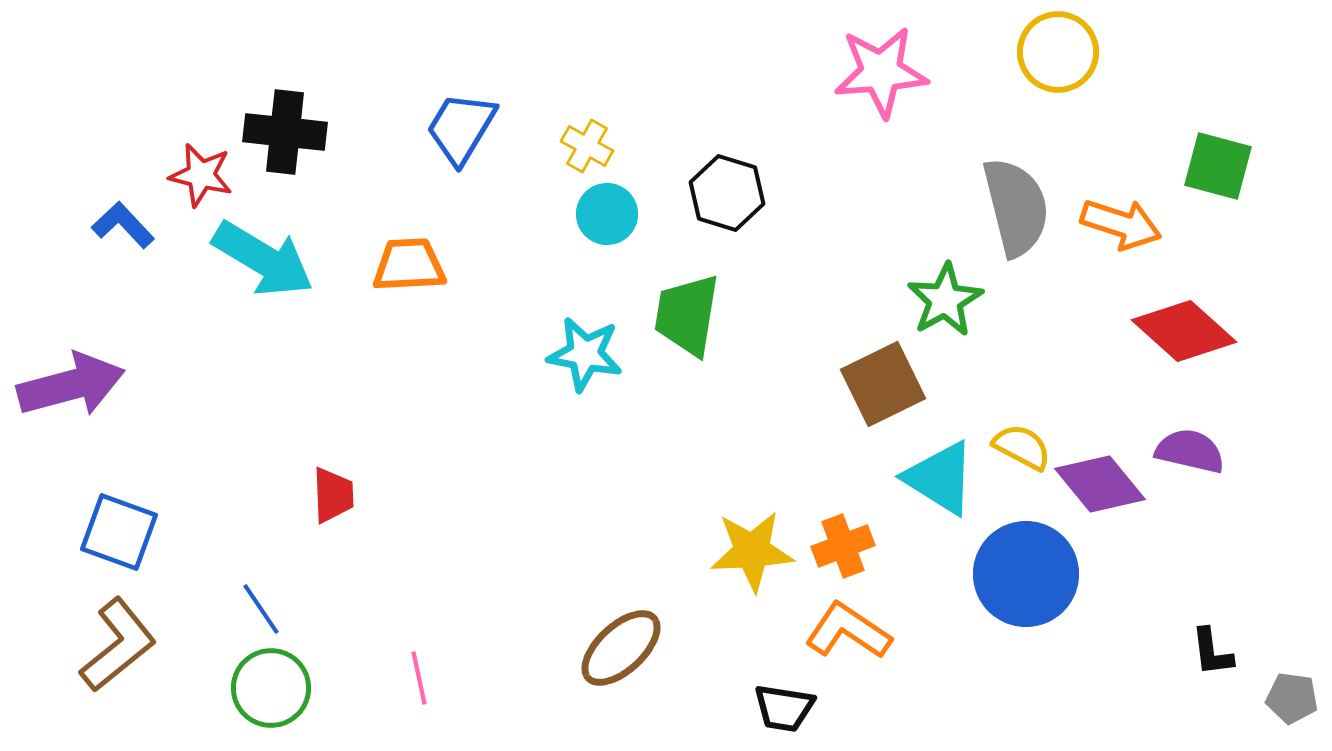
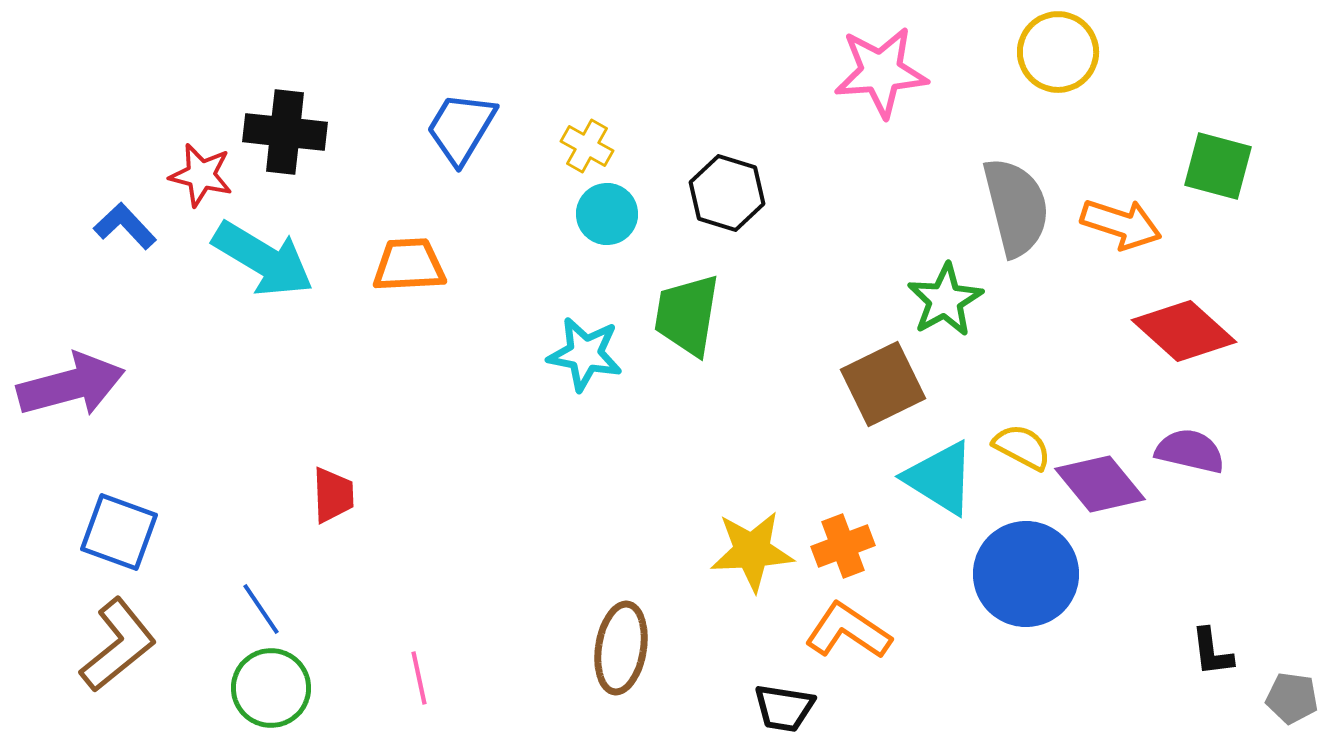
blue L-shape: moved 2 px right, 1 px down
brown ellipse: rotated 38 degrees counterclockwise
